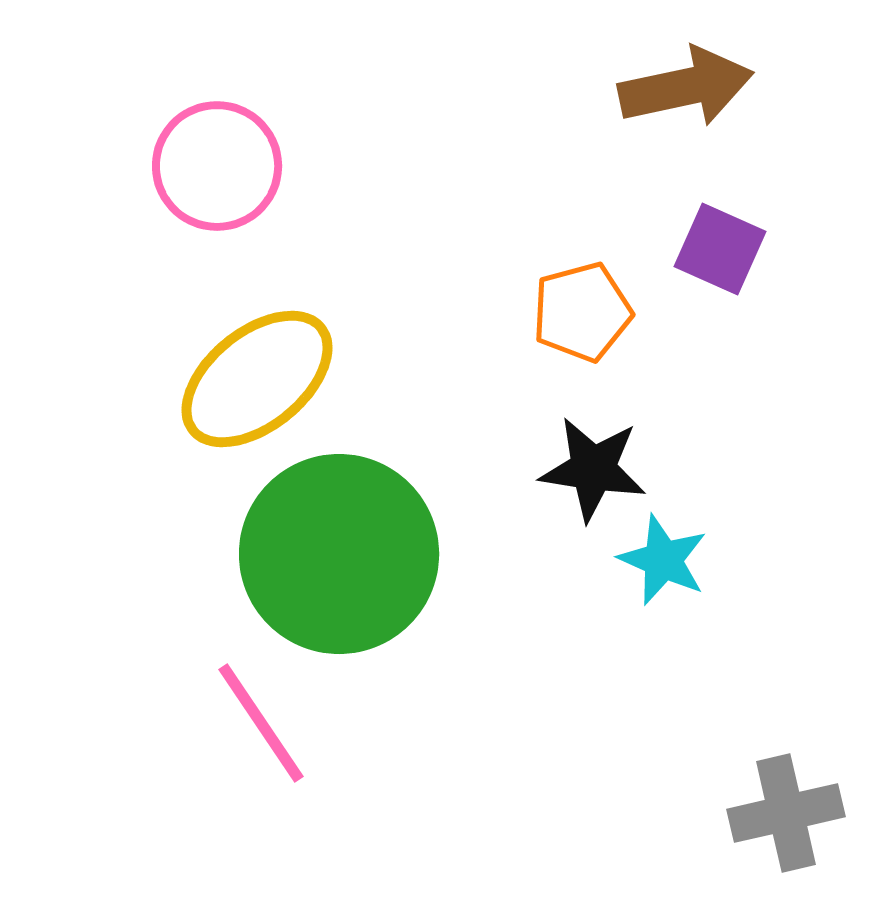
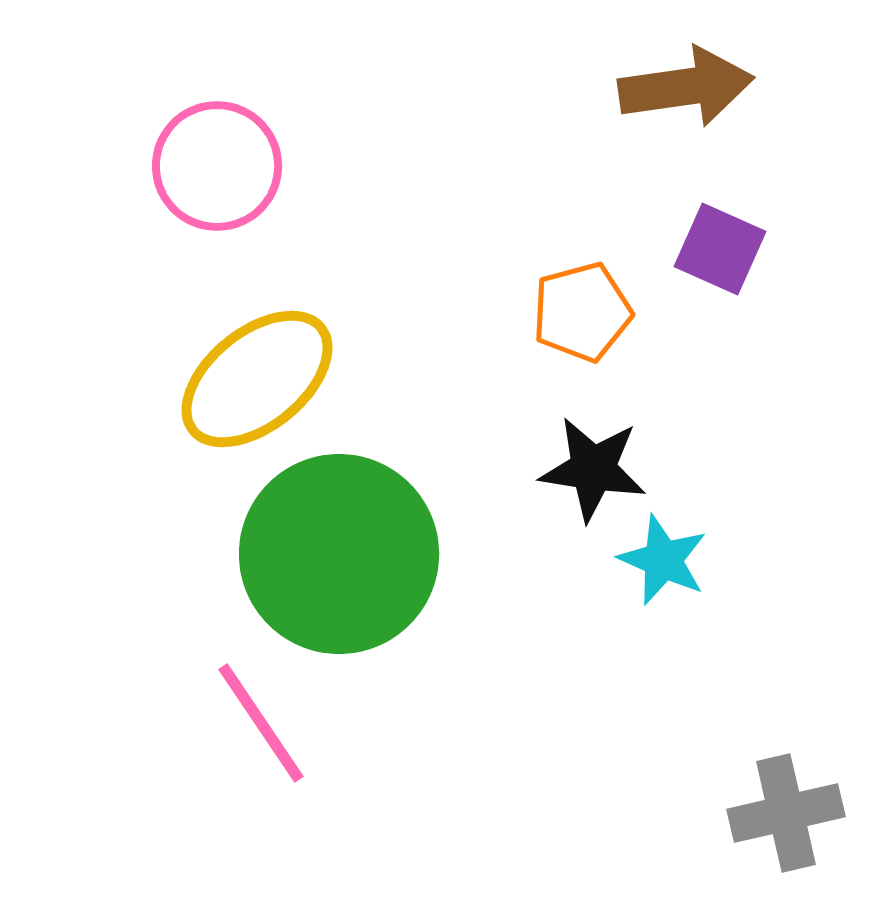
brown arrow: rotated 4 degrees clockwise
